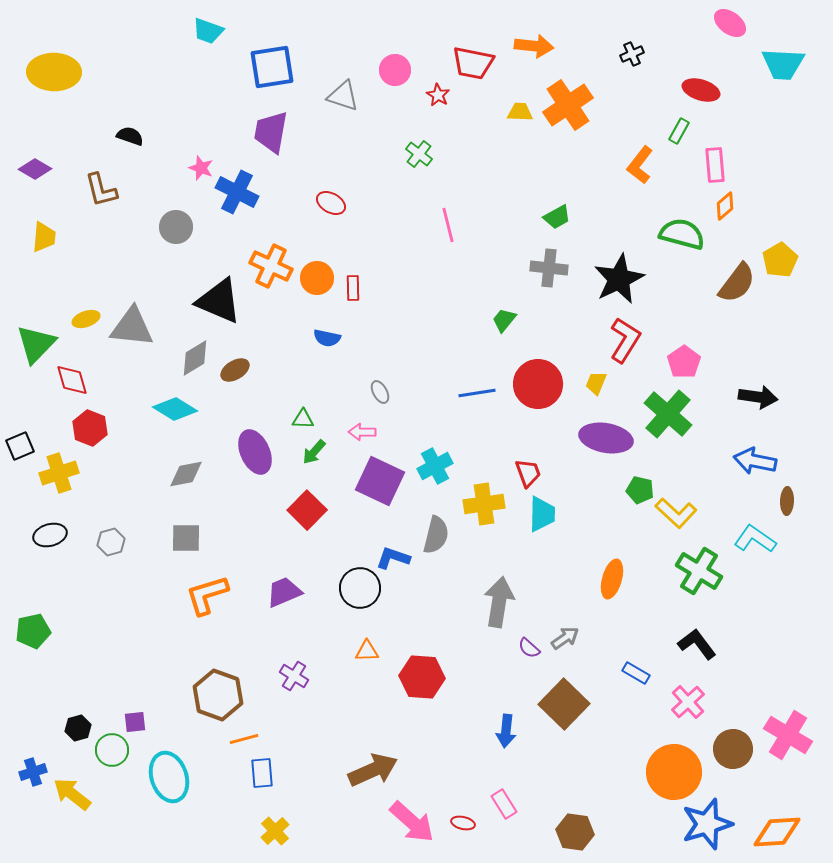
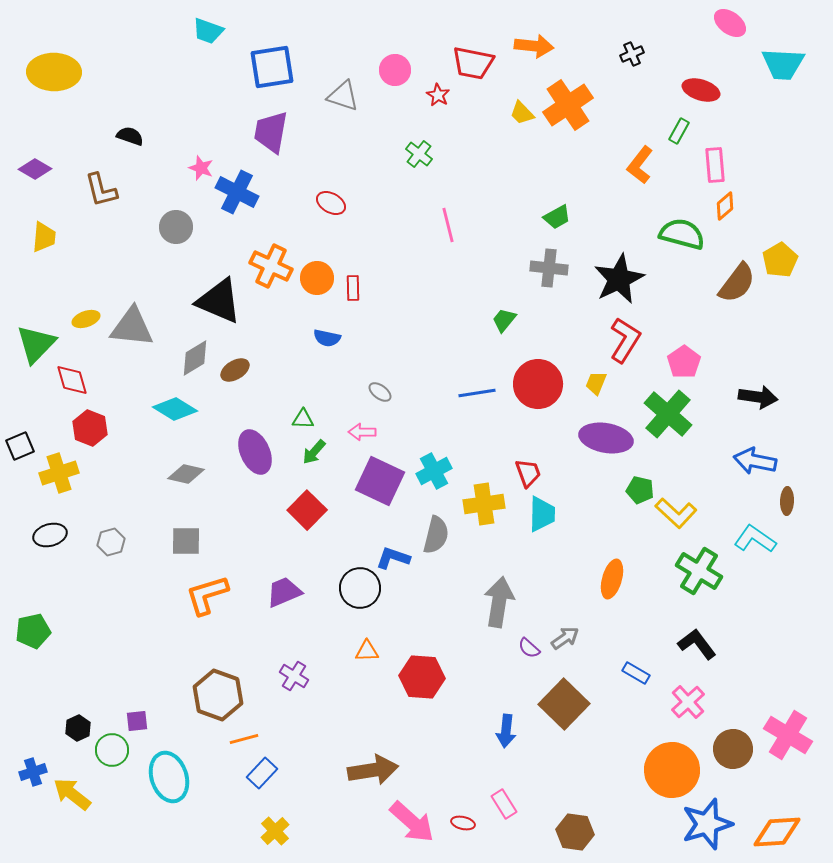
yellow trapezoid at (520, 112): moved 2 px right, 1 px down; rotated 136 degrees counterclockwise
gray ellipse at (380, 392): rotated 25 degrees counterclockwise
cyan cross at (435, 466): moved 1 px left, 5 px down
gray diamond at (186, 474): rotated 24 degrees clockwise
gray square at (186, 538): moved 3 px down
purple square at (135, 722): moved 2 px right, 1 px up
black hexagon at (78, 728): rotated 10 degrees counterclockwise
brown arrow at (373, 770): rotated 15 degrees clockwise
orange circle at (674, 772): moved 2 px left, 2 px up
blue rectangle at (262, 773): rotated 48 degrees clockwise
